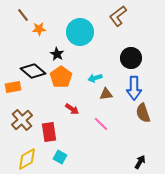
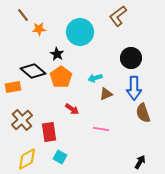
brown triangle: rotated 16 degrees counterclockwise
pink line: moved 5 px down; rotated 35 degrees counterclockwise
